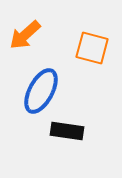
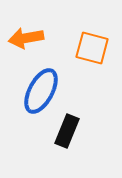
orange arrow: moved 1 px right, 3 px down; rotated 32 degrees clockwise
black rectangle: rotated 76 degrees counterclockwise
